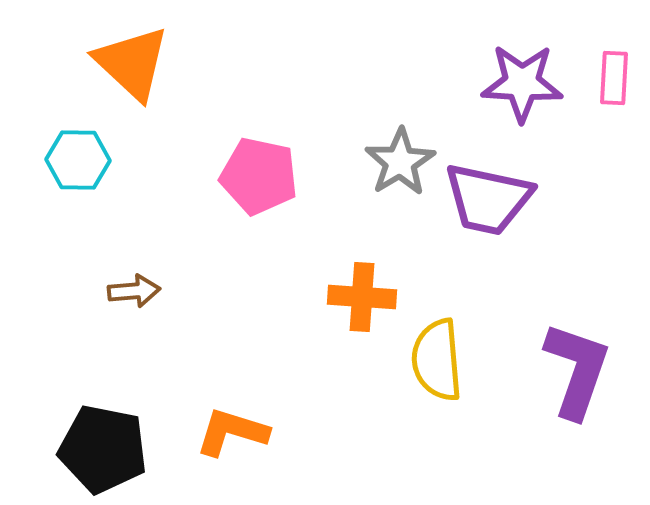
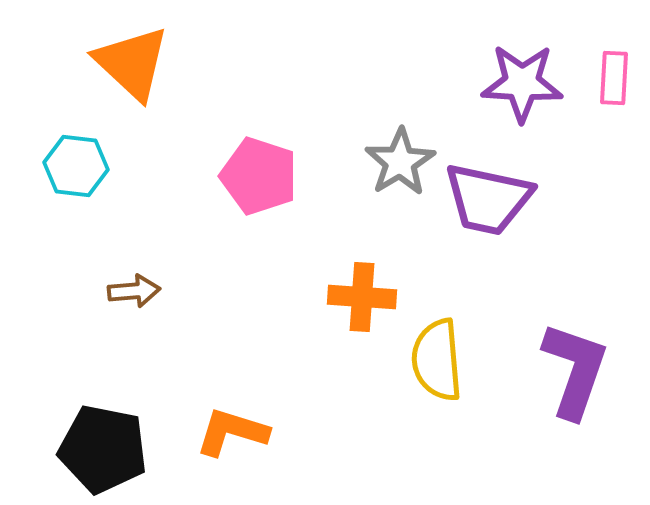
cyan hexagon: moved 2 px left, 6 px down; rotated 6 degrees clockwise
pink pentagon: rotated 6 degrees clockwise
purple L-shape: moved 2 px left
